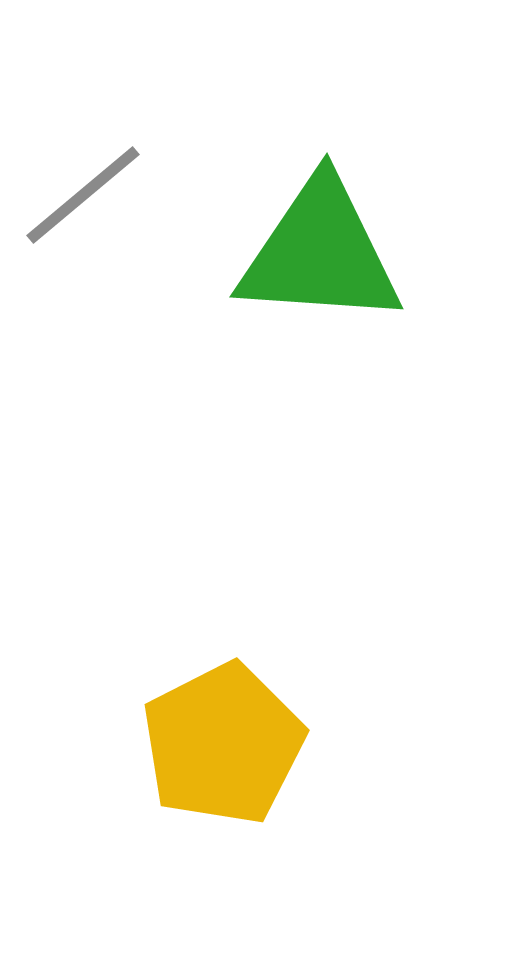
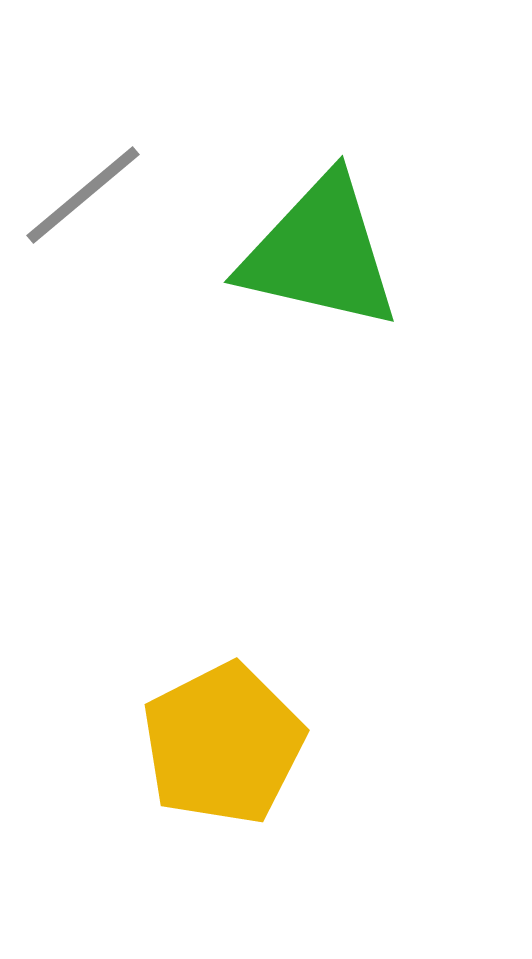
green triangle: rotated 9 degrees clockwise
